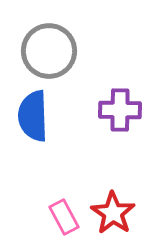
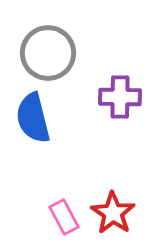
gray circle: moved 1 px left, 2 px down
purple cross: moved 13 px up
blue semicircle: moved 2 px down; rotated 12 degrees counterclockwise
